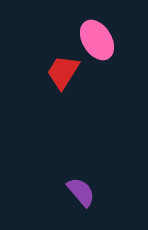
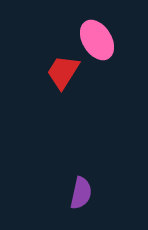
purple semicircle: moved 1 px down; rotated 52 degrees clockwise
